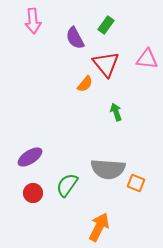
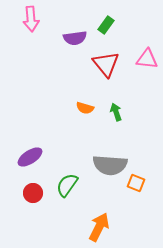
pink arrow: moved 2 px left, 2 px up
purple semicircle: rotated 70 degrees counterclockwise
orange semicircle: moved 24 px down; rotated 66 degrees clockwise
gray semicircle: moved 2 px right, 4 px up
